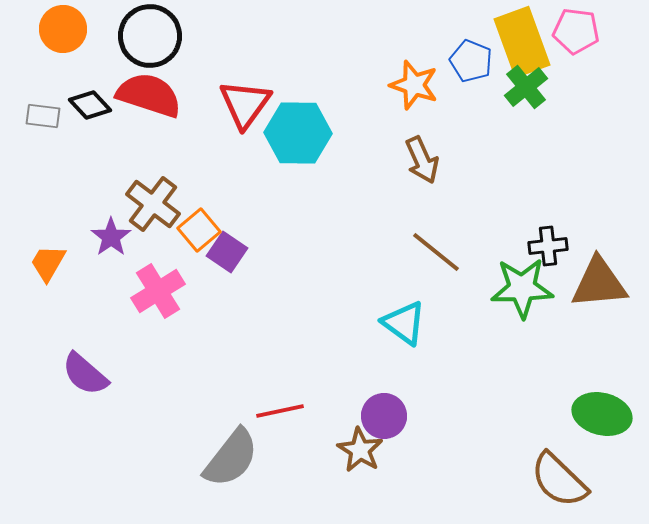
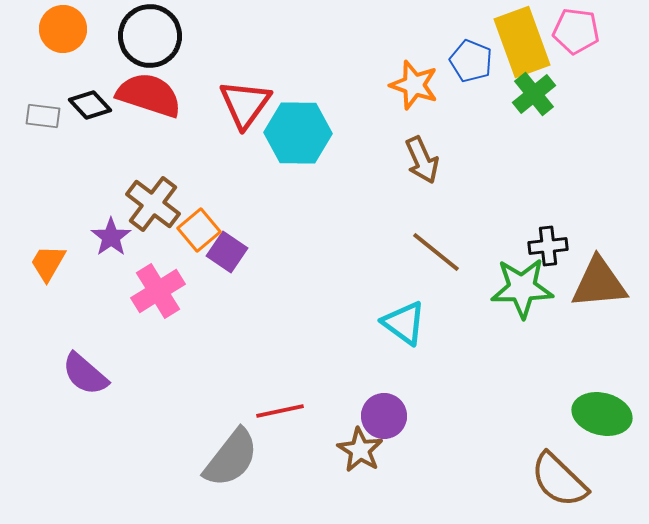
green cross: moved 8 px right, 7 px down
